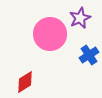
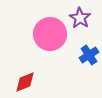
purple star: rotated 15 degrees counterclockwise
red diamond: rotated 10 degrees clockwise
